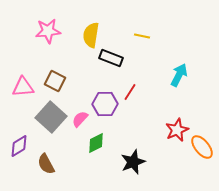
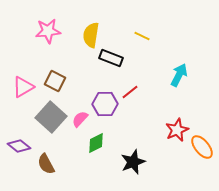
yellow line: rotated 14 degrees clockwise
pink triangle: rotated 25 degrees counterclockwise
red line: rotated 18 degrees clockwise
purple diamond: rotated 70 degrees clockwise
